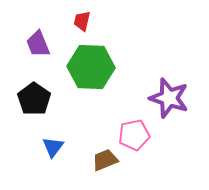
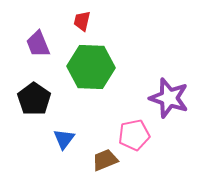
blue triangle: moved 11 px right, 8 px up
